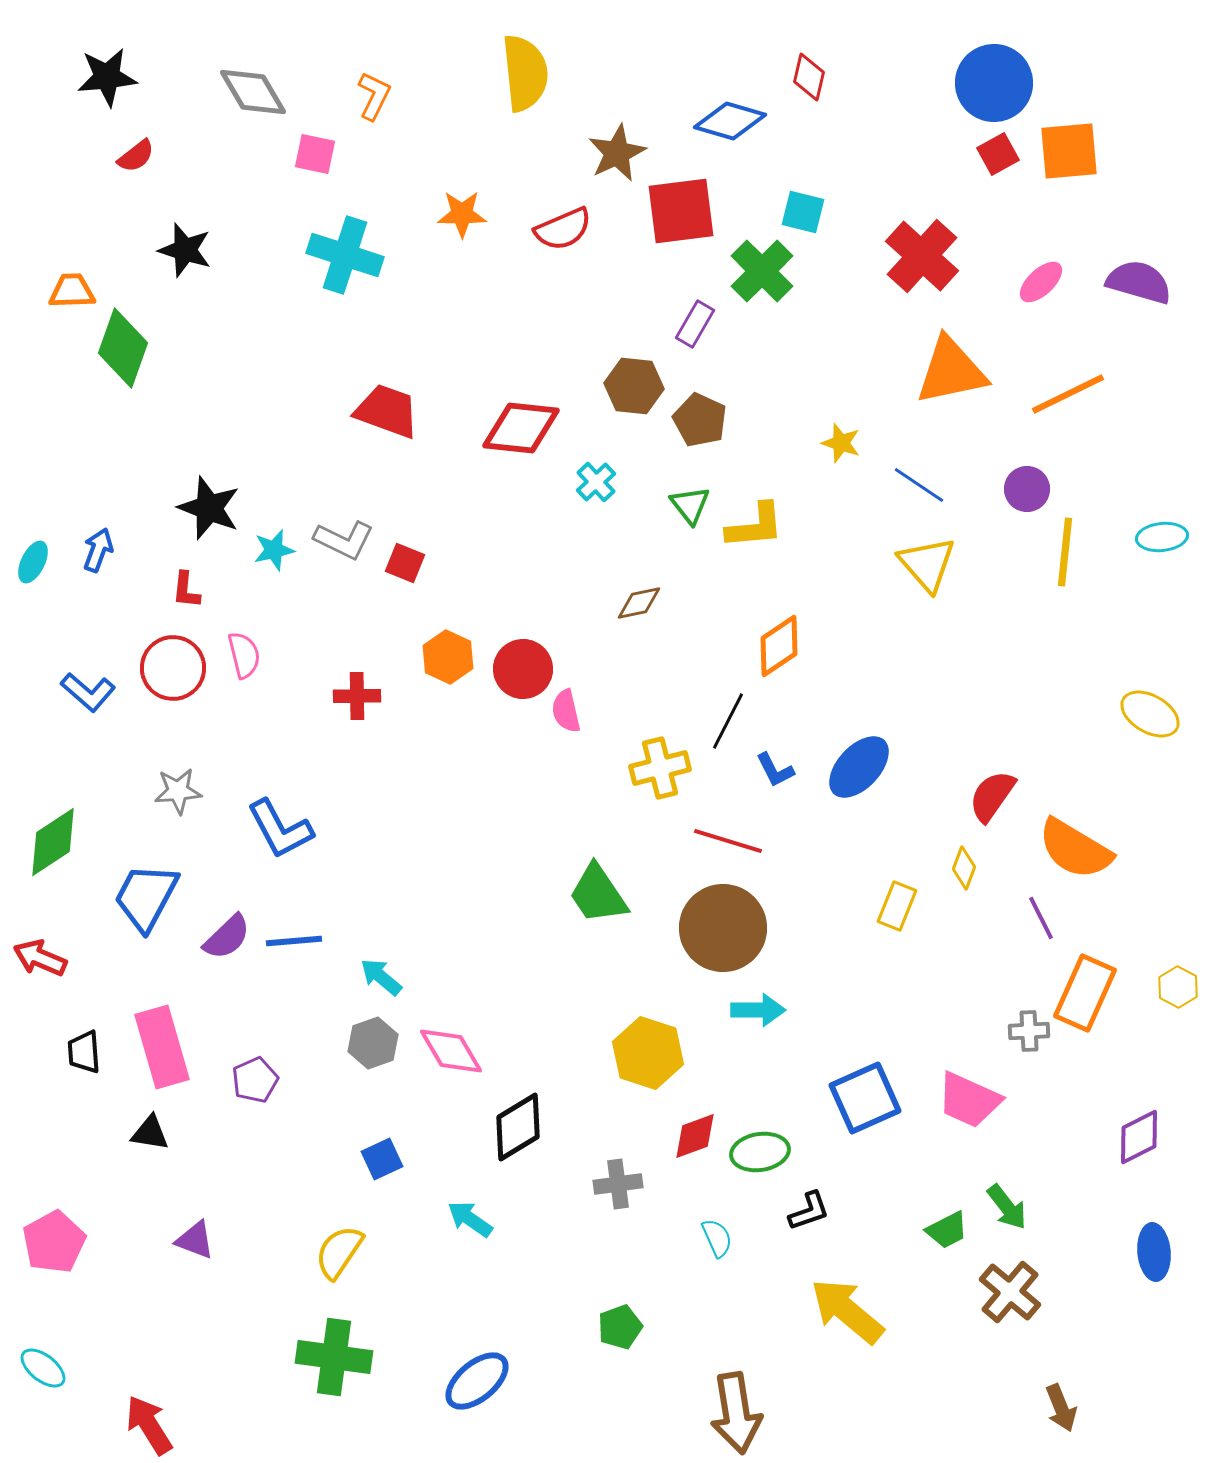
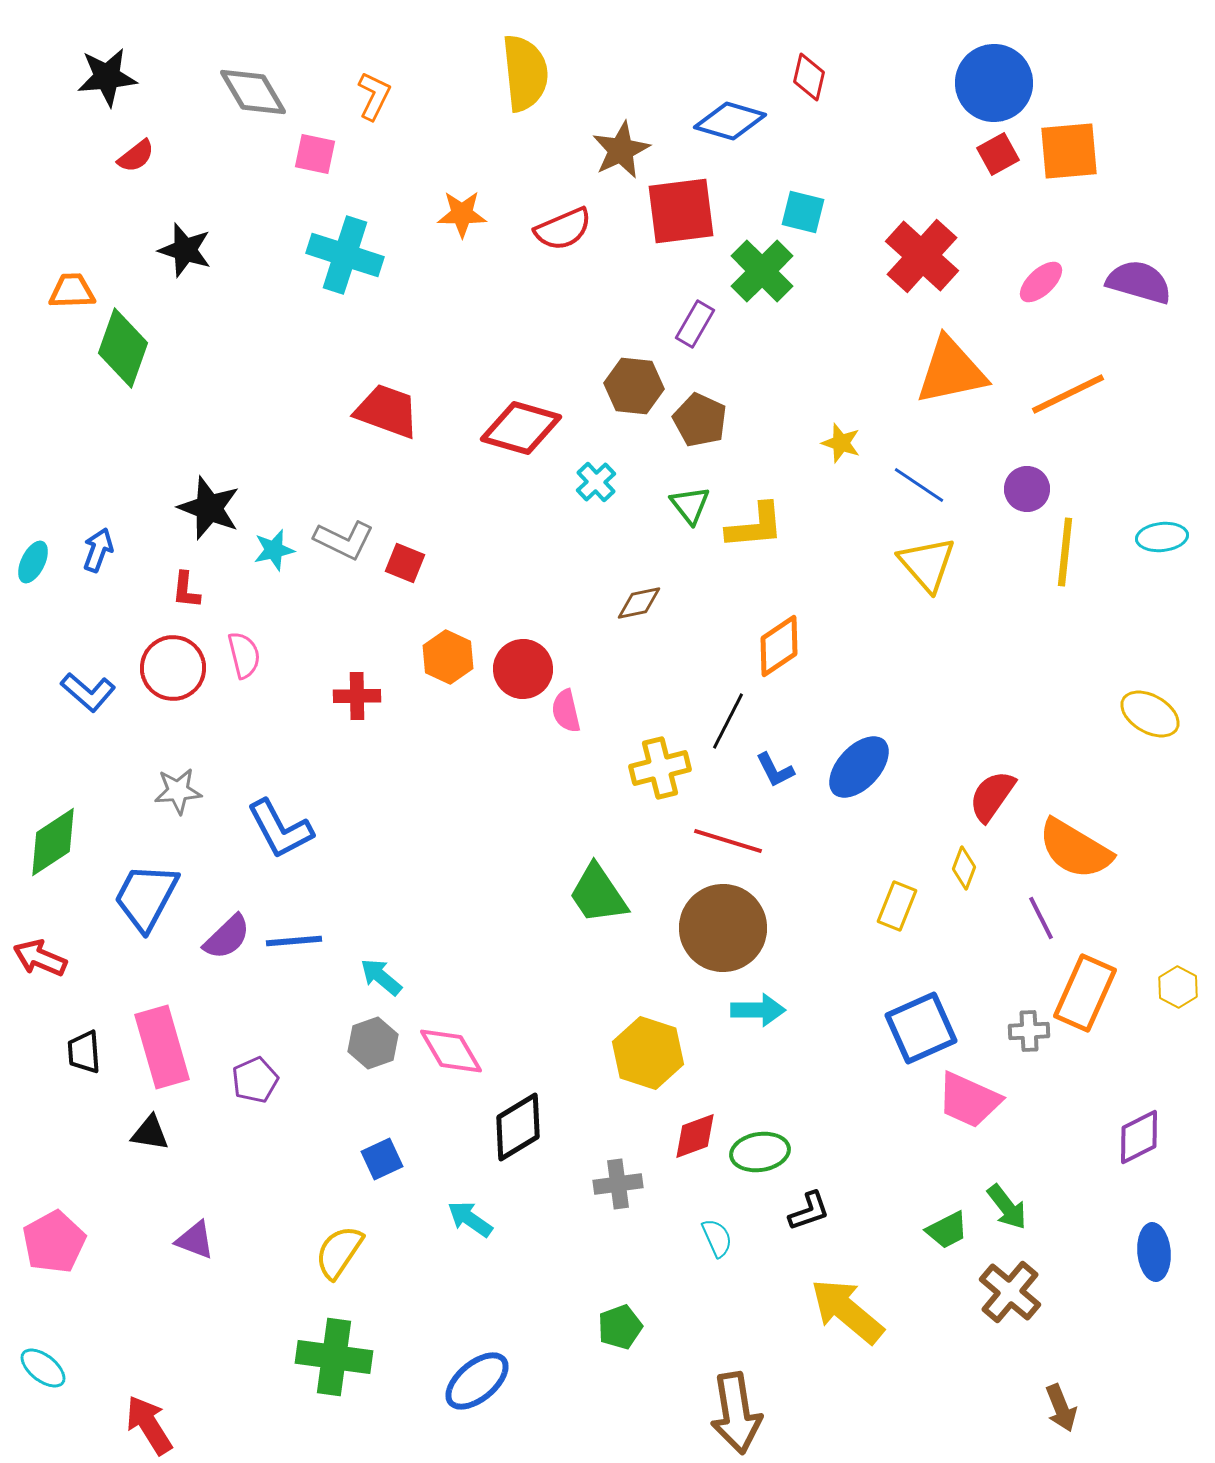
brown star at (617, 153): moved 4 px right, 3 px up
red diamond at (521, 428): rotated 10 degrees clockwise
blue square at (865, 1098): moved 56 px right, 70 px up
